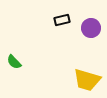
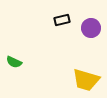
green semicircle: rotated 21 degrees counterclockwise
yellow trapezoid: moved 1 px left
